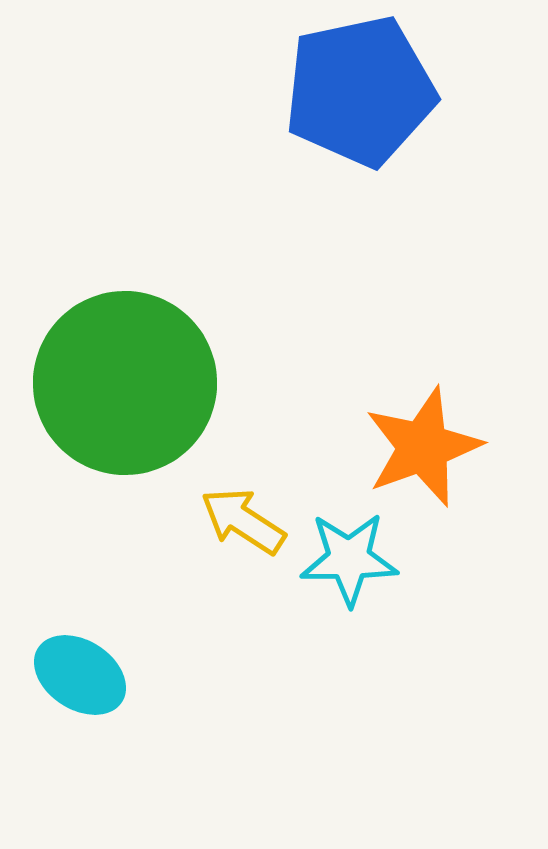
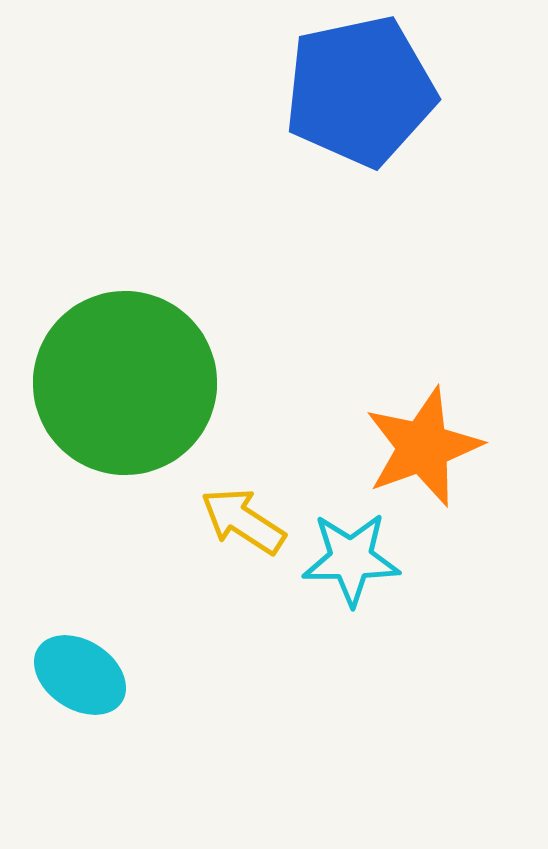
cyan star: moved 2 px right
